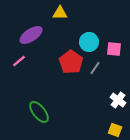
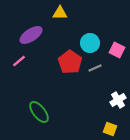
cyan circle: moved 1 px right, 1 px down
pink square: moved 3 px right, 1 px down; rotated 21 degrees clockwise
red pentagon: moved 1 px left
gray line: rotated 32 degrees clockwise
white cross: rotated 21 degrees clockwise
yellow square: moved 5 px left, 1 px up
